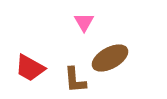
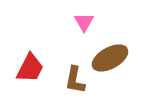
red trapezoid: rotated 92 degrees counterclockwise
brown L-shape: rotated 16 degrees clockwise
